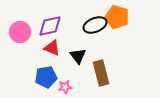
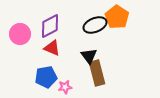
orange pentagon: rotated 15 degrees clockwise
purple diamond: rotated 15 degrees counterclockwise
pink circle: moved 2 px down
black triangle: moved 11 px right
brown rectangle: moved 4 px left
